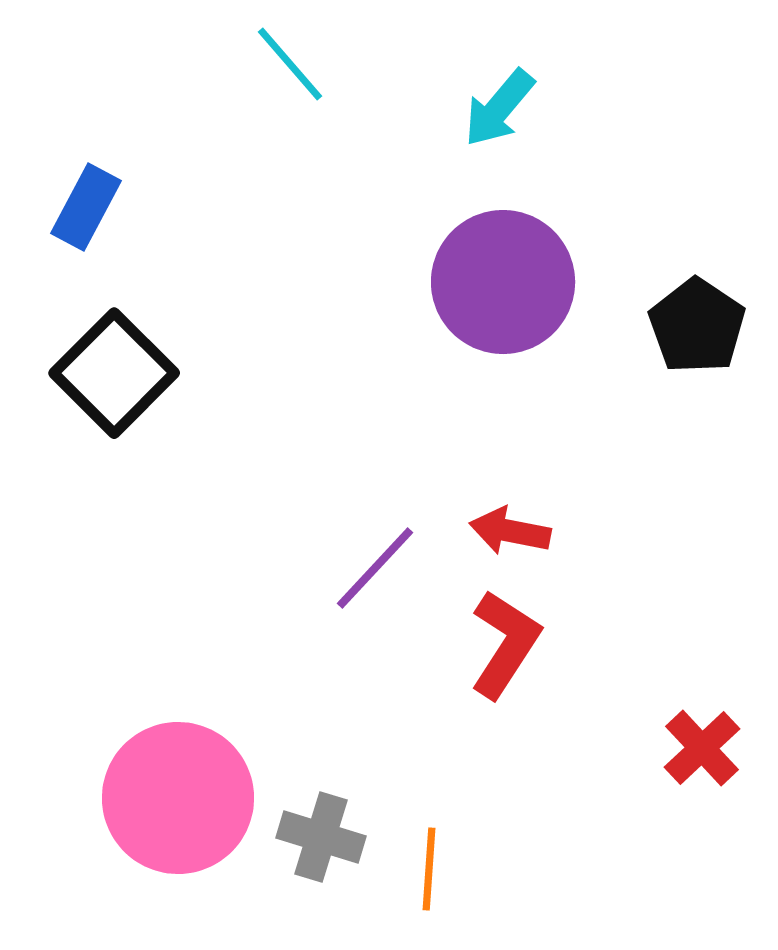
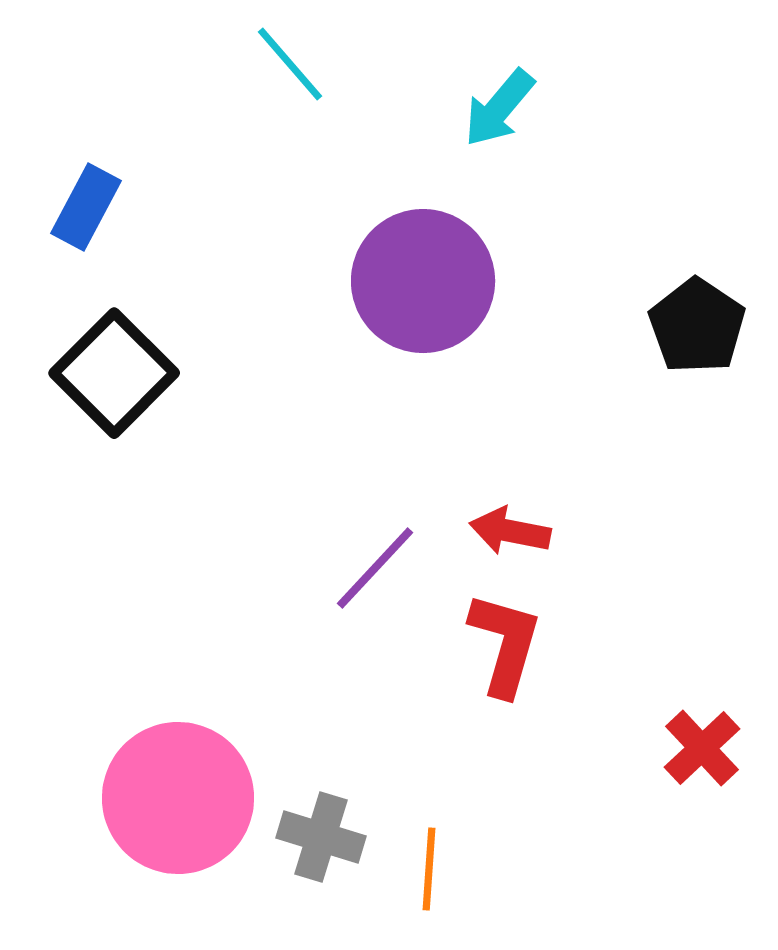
purple circle: moved 80 px left, 1 px up
red L-shape: rotated 17 degrees counterclockwise
